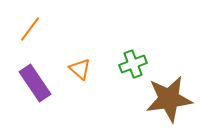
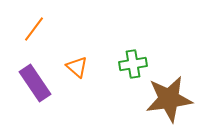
orange line: moved 4 px right
green cross: rotated 12 degrees clockwise
orange triangle: moved 3 px left, 2 px up
